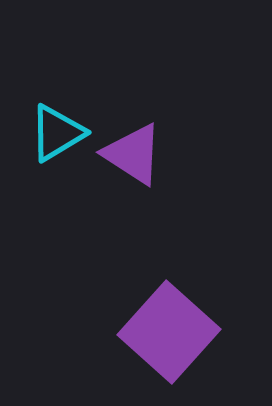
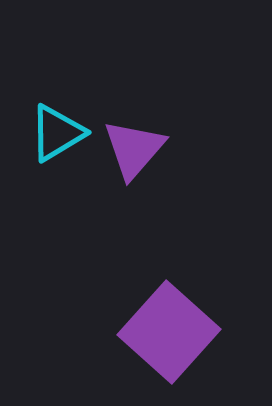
purple triangle: moved 1 px right, 5 px up; rotated 38 degrees clockwise
